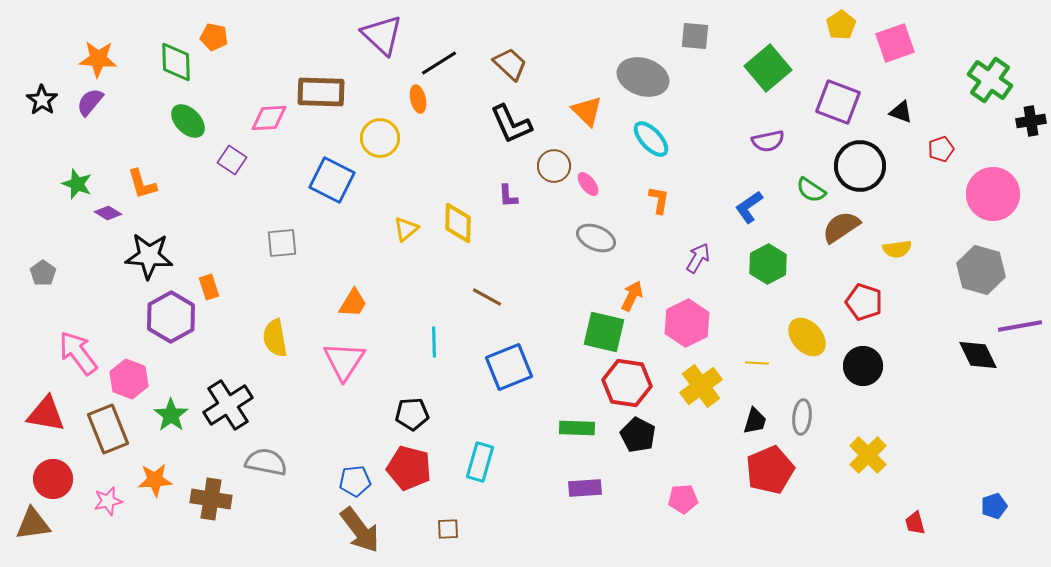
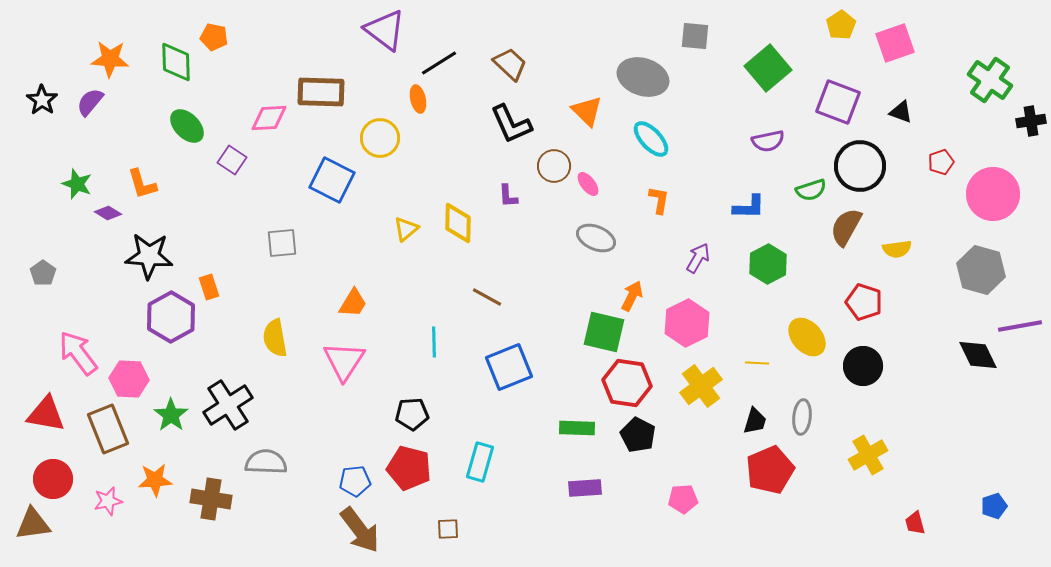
purple triangle at (382, 35): moved 3 px right, 5 px up; rotated 6 degrees counterclockwise
orange star at (98, 59): moved 12 px right
green ellipse at (188, 121): moved 1 px left, 5 px down
red pentagon at (941, 149): moved 13 px down
green semicircle at (811, 190): rotated 52 degrees counterclockwise
blue L-shape at (749, 207): rotated 144 degrees counterclockwise
brown semicircle at (841, 227): moved 5 px right; rotated 27 degrees counterclockwise
pink hexagon at (129, 379): rotated 18 degrees counterclockwise
yellow cross at (868, 455): rotated 15 degrees clockwise
gray semicircle at (266, 462): rotated 9 degrees counterclockwise
